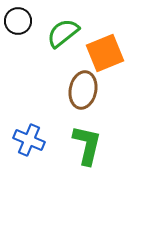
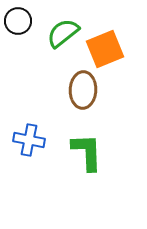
orange square: moved 4 px up
brown ellipse: rotated 9 degrees counterclockwise
blue cross: rotated 12 degrees counterclockwise
green L-shape: moved 7 px down; rotated 15 degrees counterclockwise
